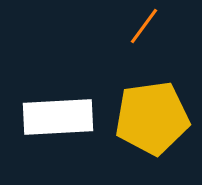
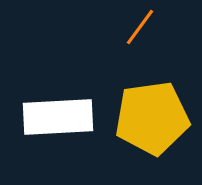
orange line: moved 4 px left, 1 px down
